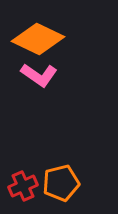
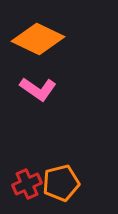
pink L-shape: moved 1 px left, 14 px down
red cross: moved 4 px right, 2 px up
